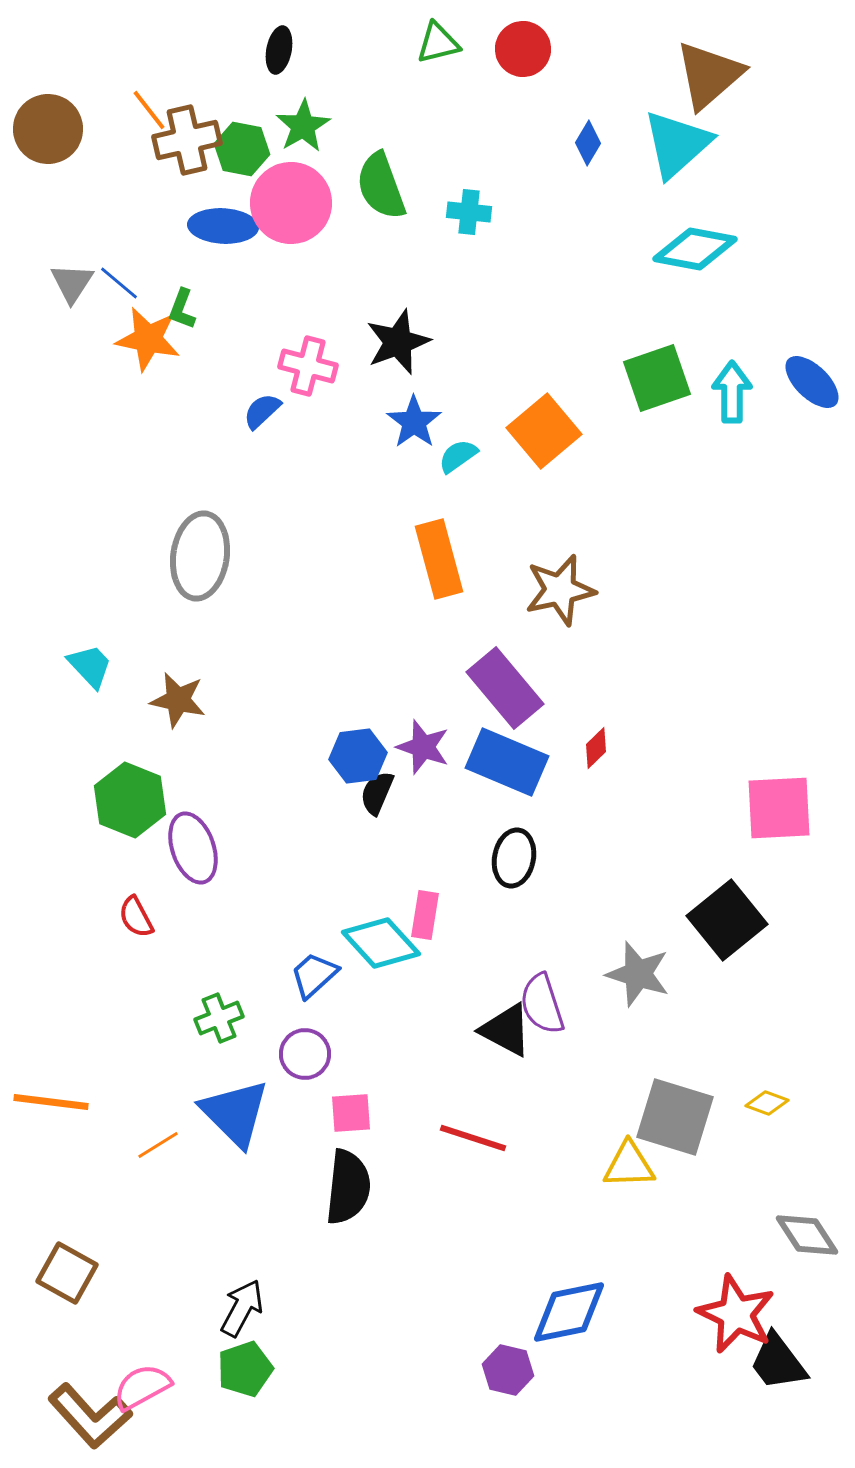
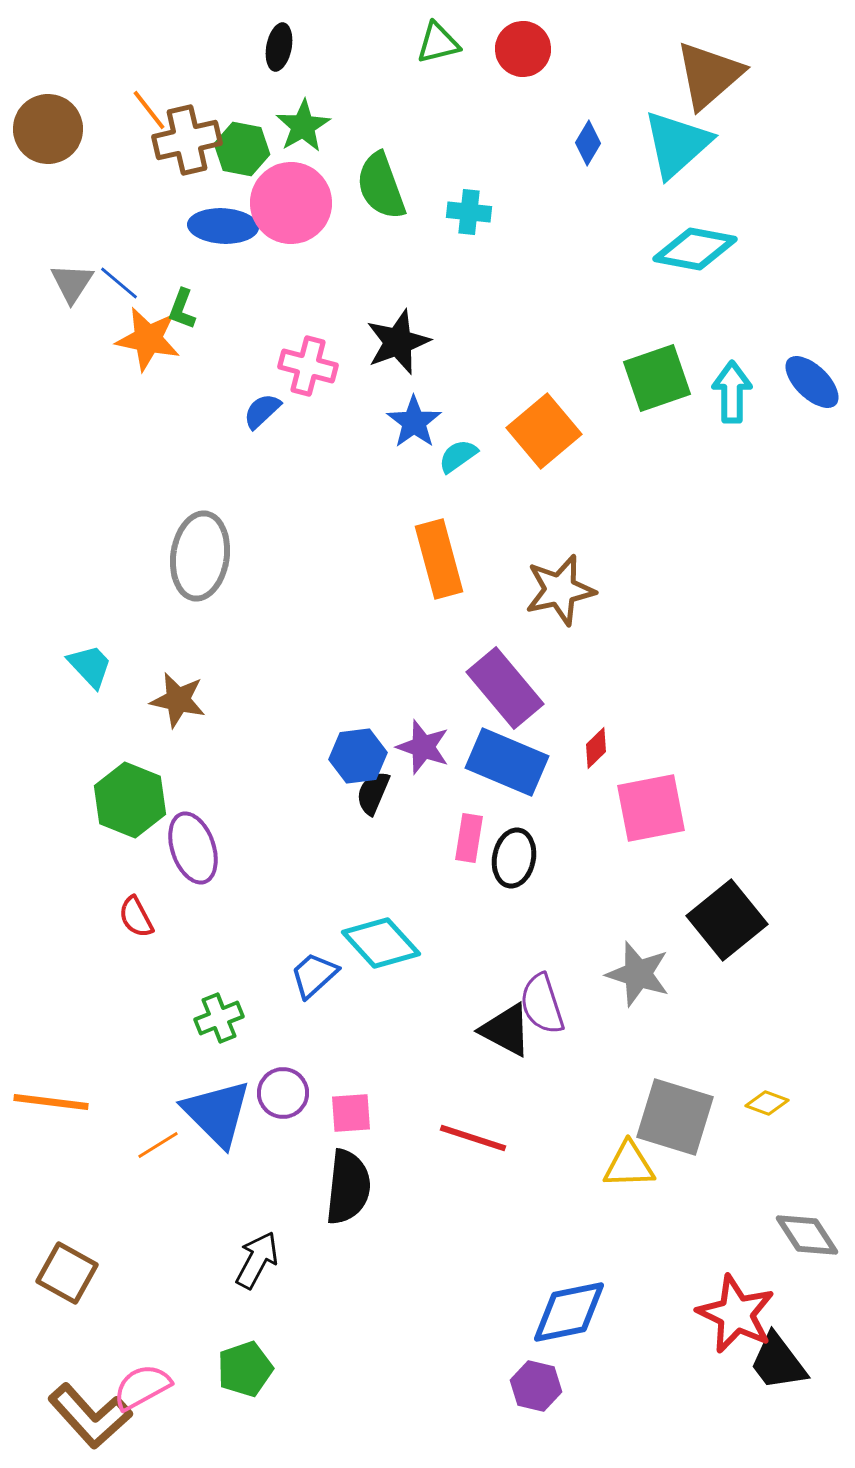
black ellipse at (279, 50): moved 3 px up
black semicircle at (377, 793): moved 4 px left
pink square at (779, 808): moved 128 px left; rotated 8 degrees counterclockwise
pink rectangle at (425, 915): moved 44 px right, 77 px up
purple circle at (305, 1054): moved 22 px left, 39 px down
blue triangle at (235, 1113): moved 18 px left
black arrow at (242, 1308): moved 15 px right, 48 px up
purple hexagon at (508, 1370): moved 28 px right, 16 px down
